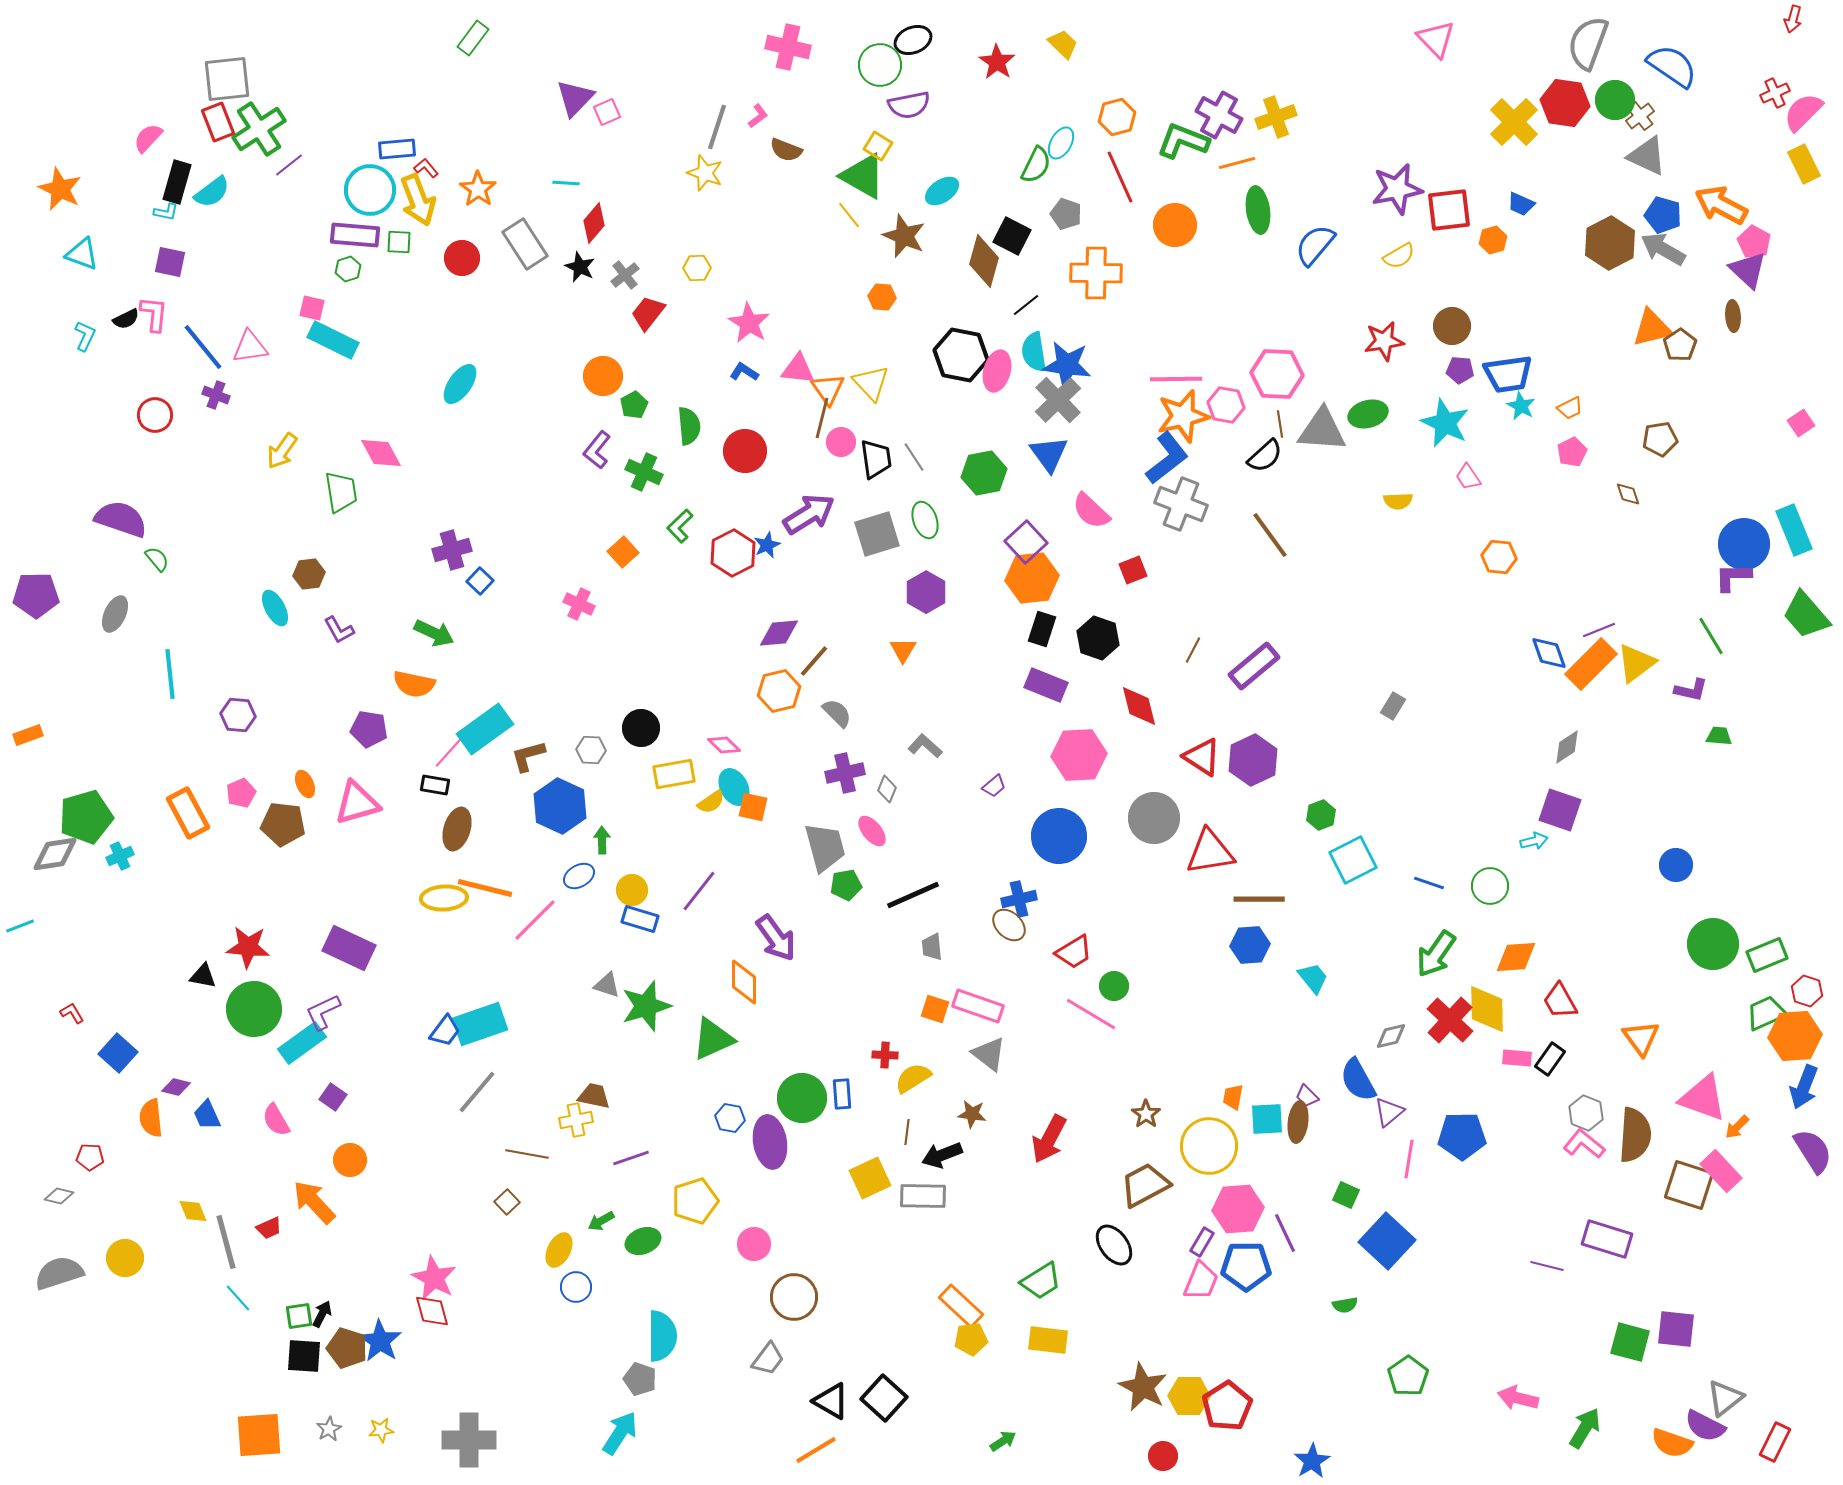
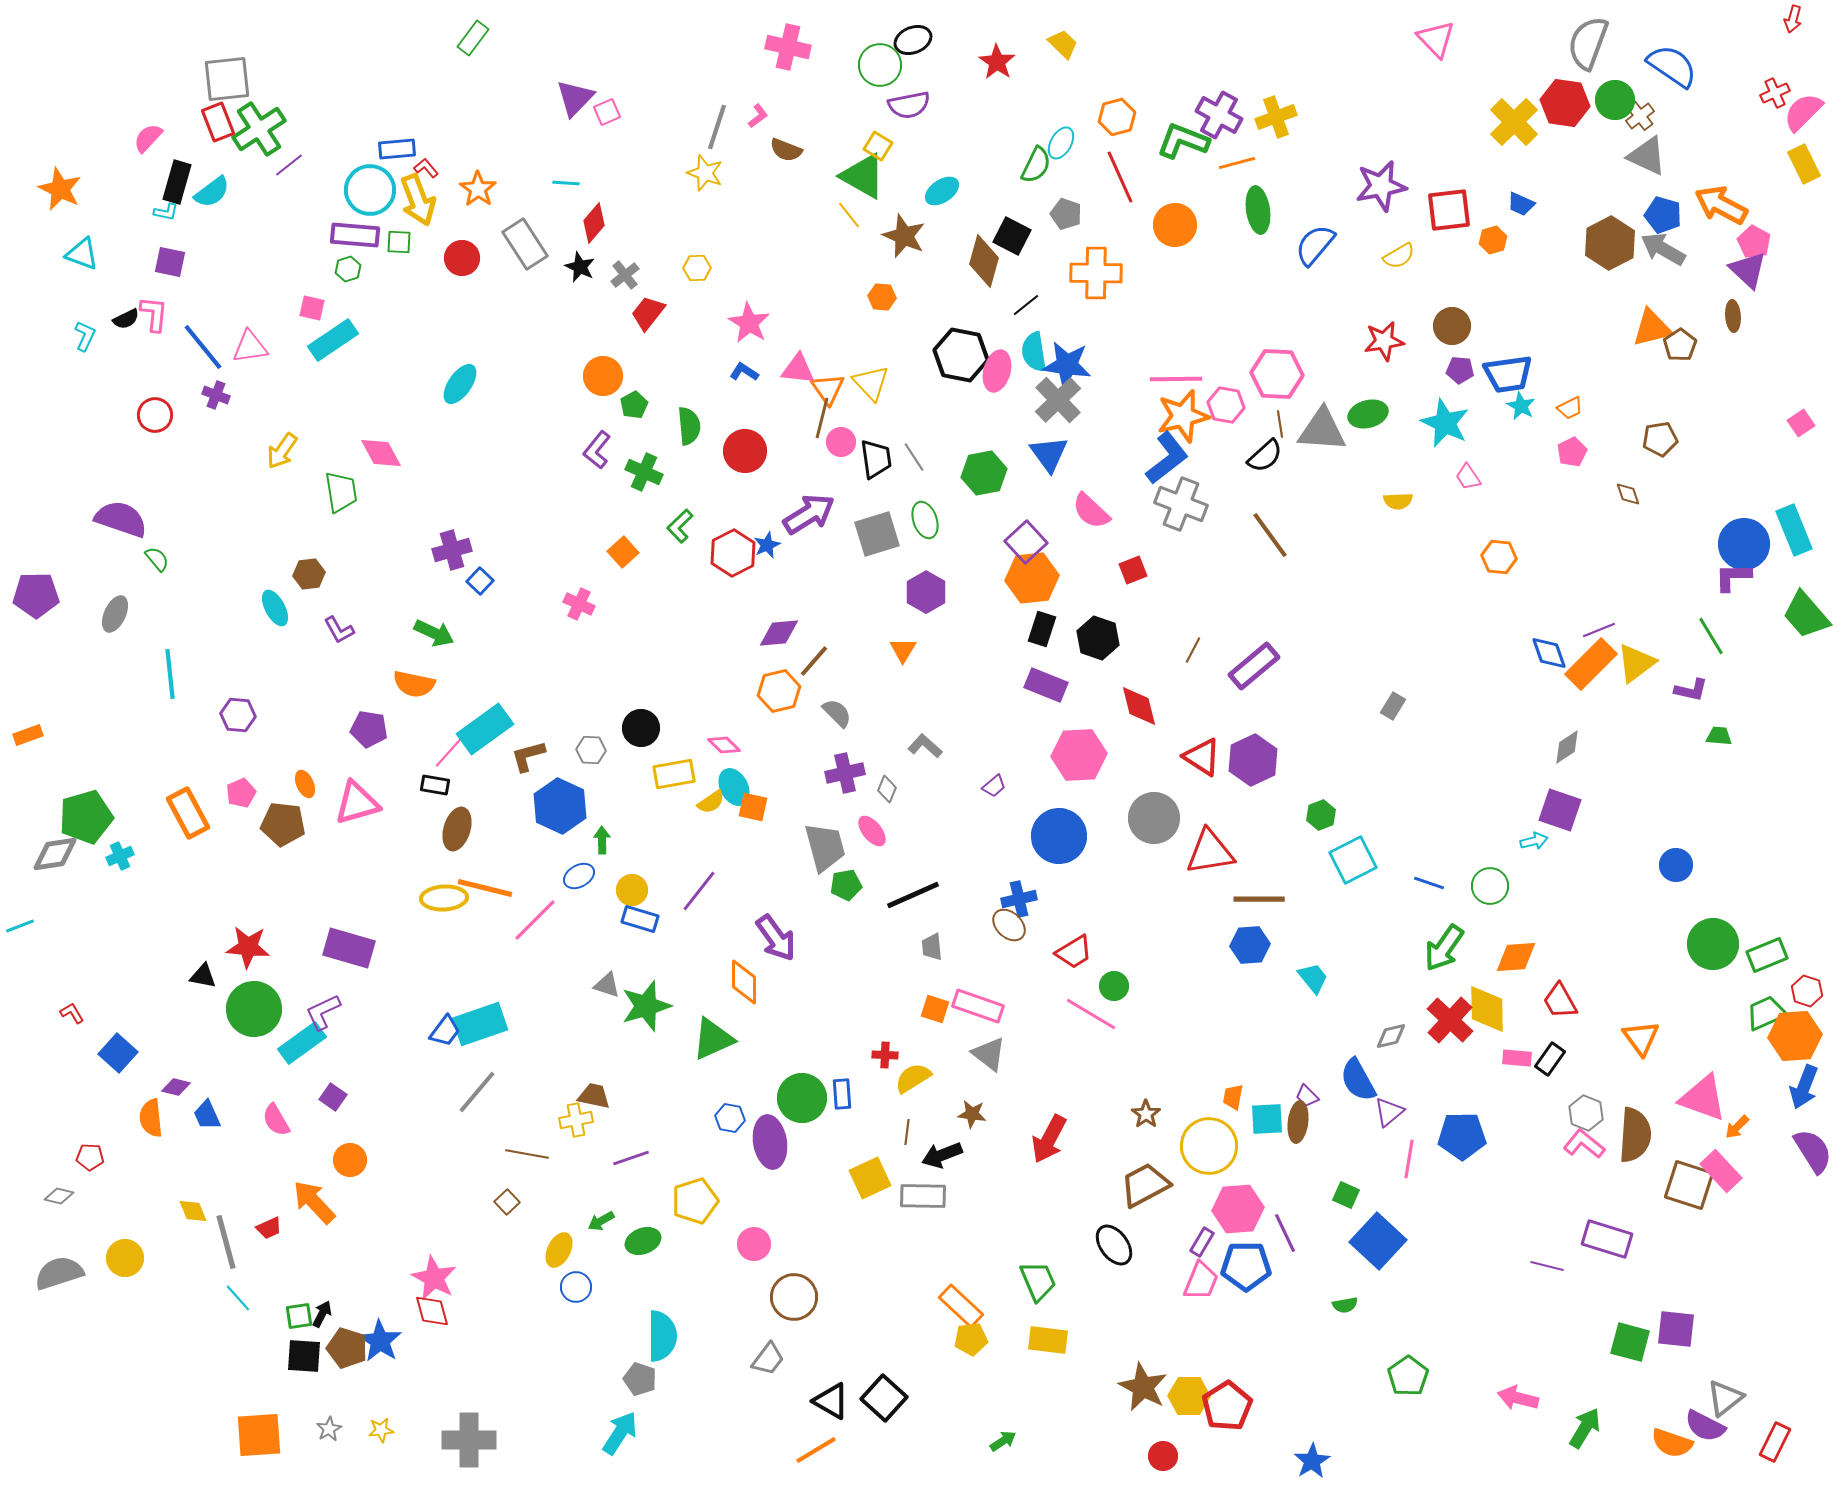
purple star at (1397, 189): moved 16 px left, 3 px up
cyan rectangle at (333, 340): rotated 60 degrees counterclockwise
purple rectangle at (349, 948): rotated 9 degrees counterclockwise
green arrow at (1436, 954): moved 8 px right, 6 px up
blue square at (1387, 1241): moved 9 px left
green trapezoid at (1041, 1281): moved 3 px left; rotated 81 degrees counterclockwise
